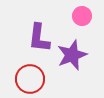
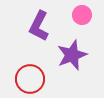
pink circle: moved 1 px up
purple L-shape: moved 12 px up; rotated 20 degrees clockwise
